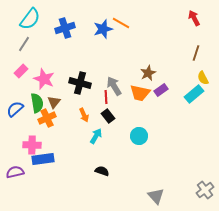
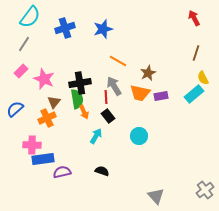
cyan semicircle: moved 2 px up
orange line: moved 3 px left, 38 px down
black cross: rotated 25 degrees counterclockwise
purple rectangle: moved 6 px down; rotated 24 degrees clockwise
green semicircle: moved 40 px right, 4 px up
orange arrow: moved 3 px up
purple semicircle: moved 47 px right
